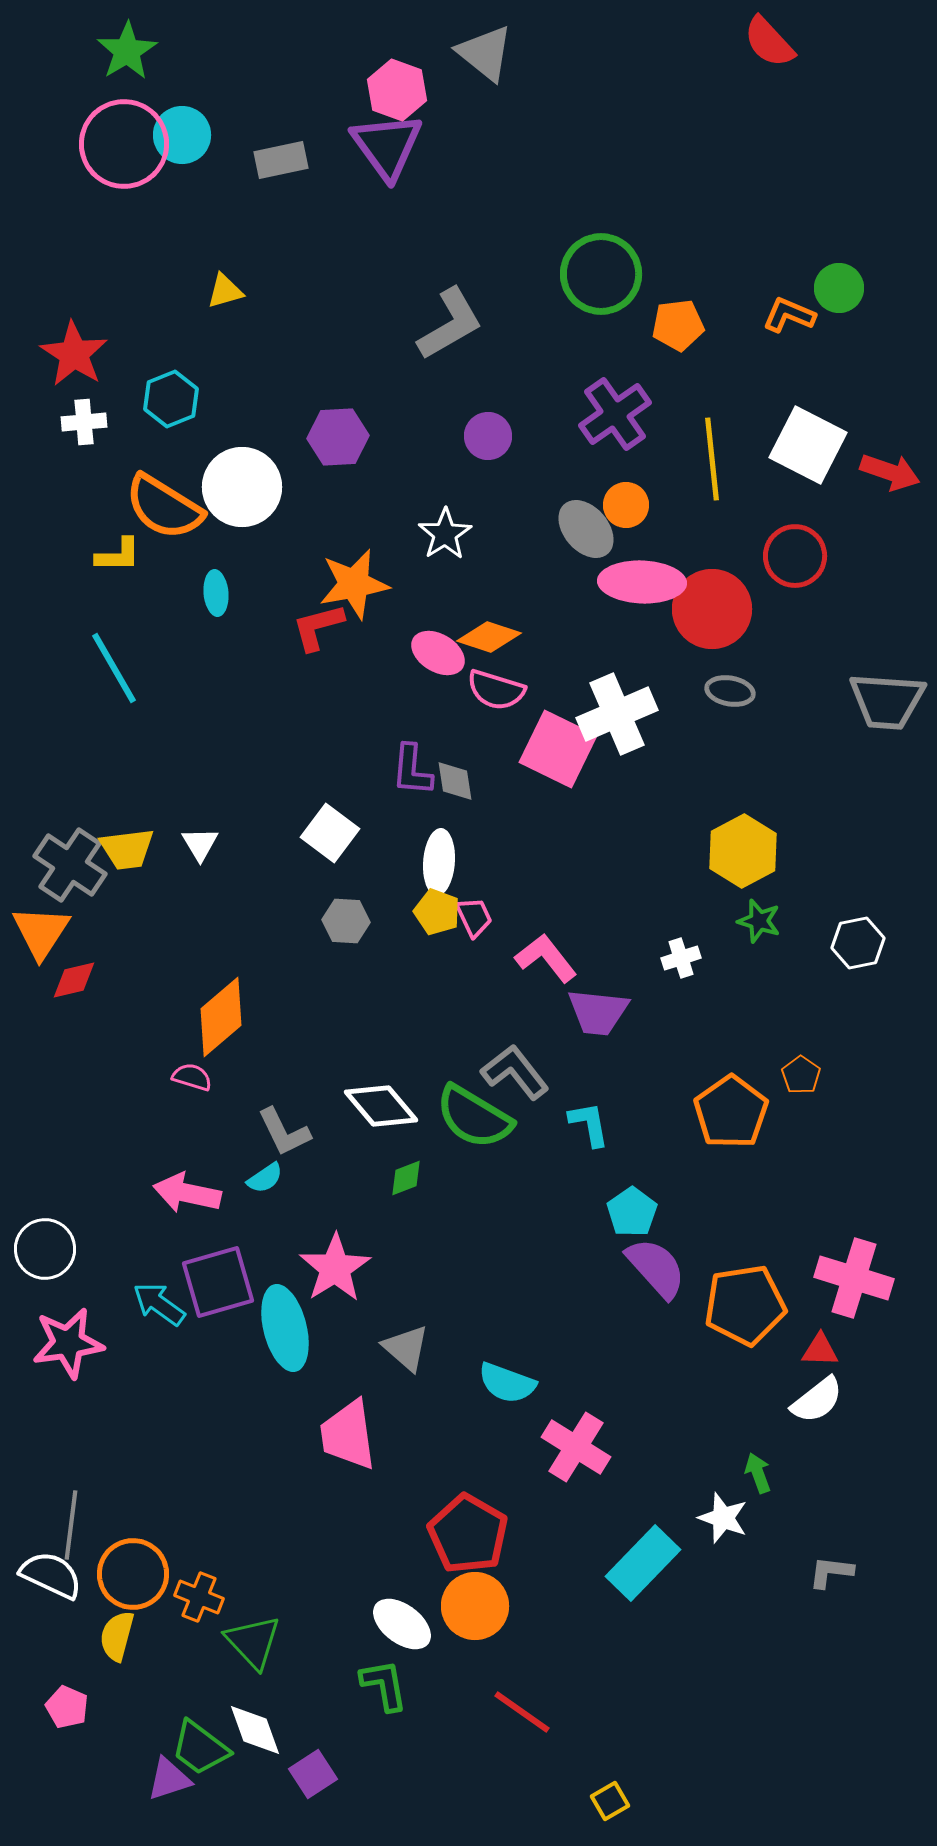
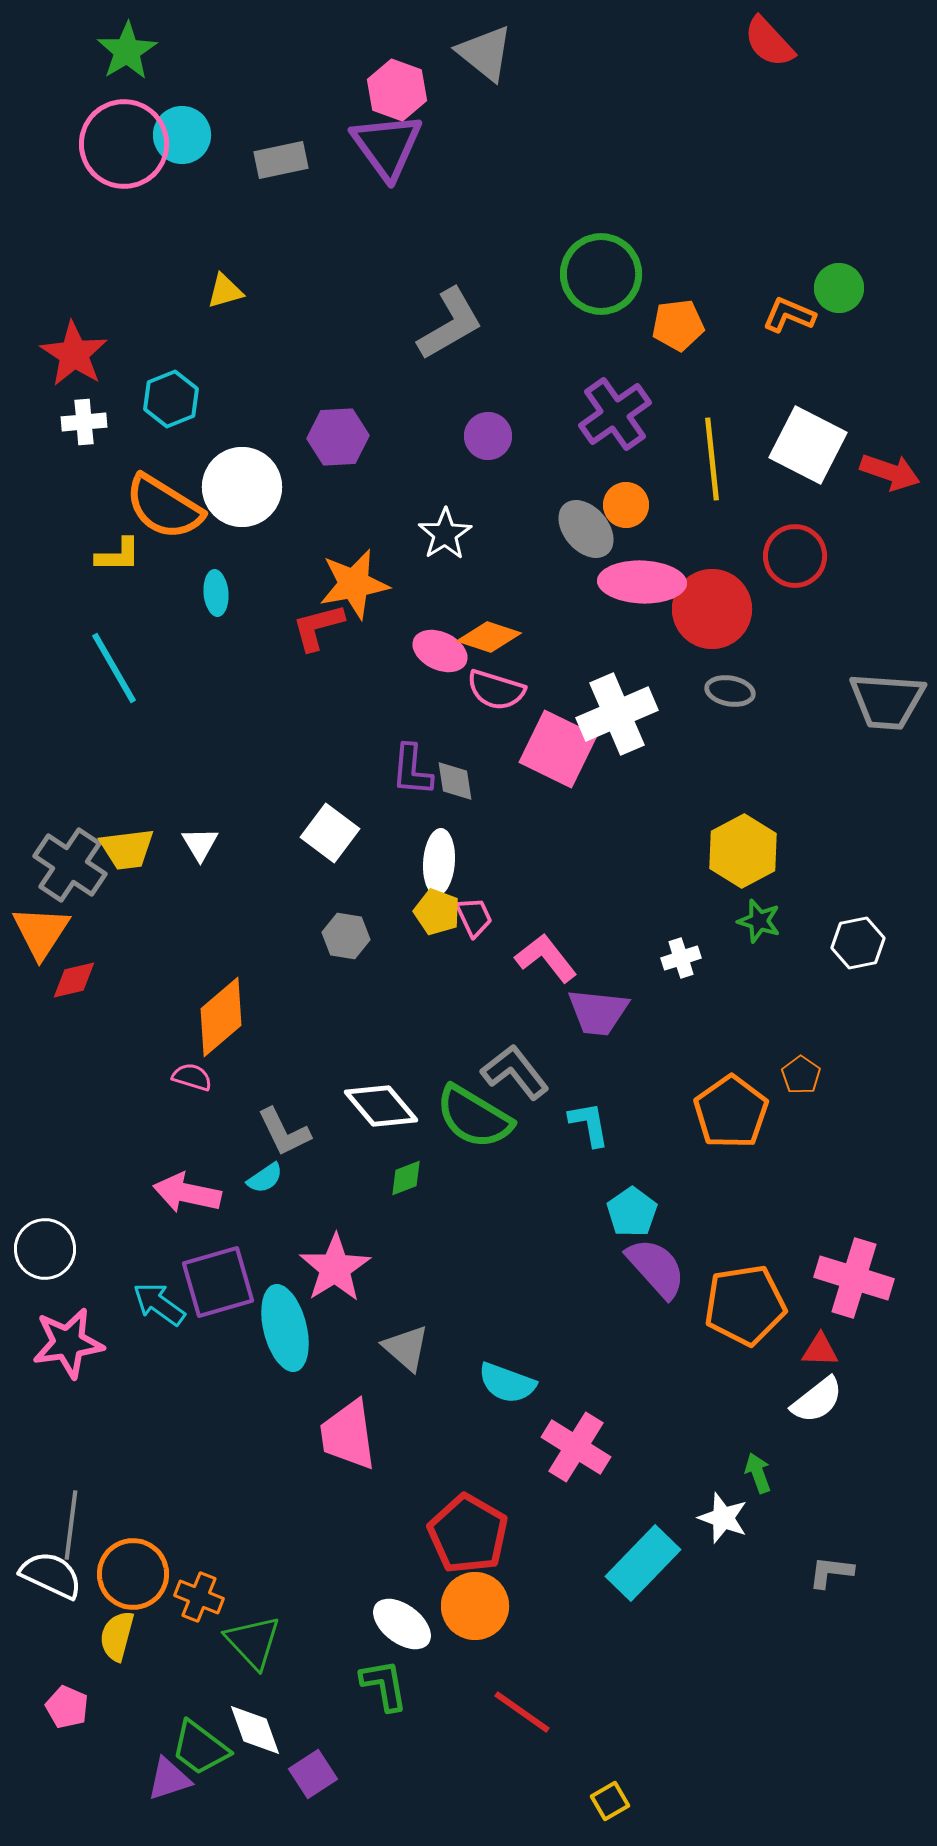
pink ellipse at (438, 653): moved 2 px right, 2 px up; rotated 6 degrees counterclockwise
gray hexagon at (346, 921): moved 15 px down; rotated 6 degrees clockwise
